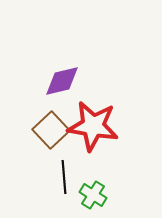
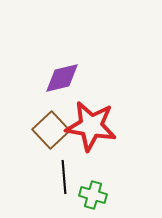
purple diamond: moved 3 px up
red star: moved 2 px left
green cross: rotated 16 degrees counterclockwise
